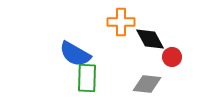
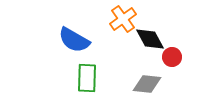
orange cross: moved 2 px right, 3 px up; rotated 36 degrees counterclockwise
blue semicircle: moved 1 px left, 14 px up
